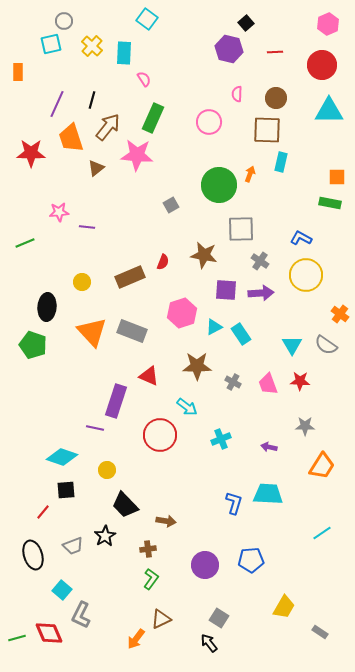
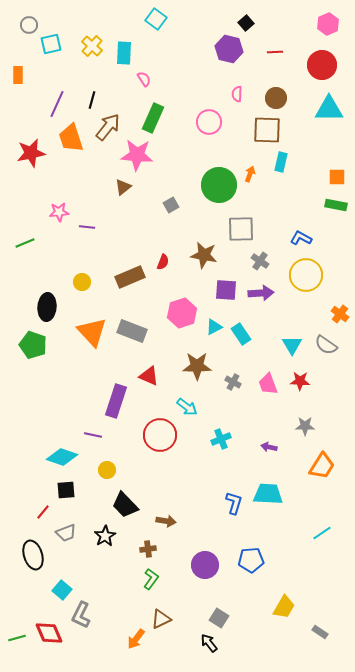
cyan square at (147, 19): moved 9 px right
gray circle at (64, 21): moved 35 px left, 4 px down
orange rectangle at (18, 72): moved 3 px down
cyan triangle at (329, 111): moved 2 px up
red star at (31, 153): rotated 12 degrees counterclockwise
brown triangle at (96, 168): moved 27 px right, 19 px down
green rectangle at (330, 203): moved 6 px right, 2 px down
purple line at (95, 428): moved 2 px left, 7 px down
gray trapezoid at (73, 546): moved 7 px left, 13 px up
